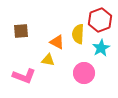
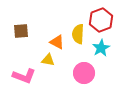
red hexagon: moved 1 px right
